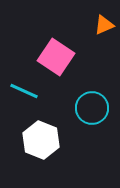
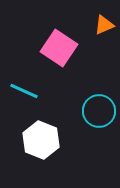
pink square: moved 3 px right, 9 px up
cyan circle: moved 7 px right, 3 px down
